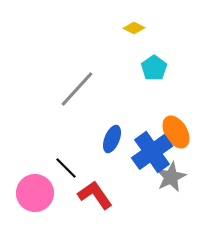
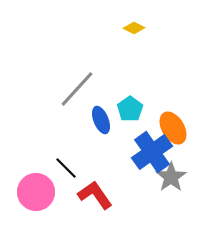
cyan pentagon: moved 24 px left, 41 px down
orange ellipse: moved 3 px left, 4 px up
blue ellipse: moved 11 px left, 19 px up; rotated 44 degrees counterclockwise
gray star: rotated 8 degrees counterclockwise
pink circle: moved 1 px right, 1 px up
